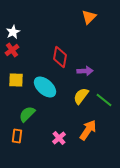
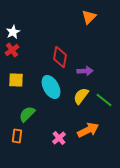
cyan ellipse: moved 6 px right; rotated 20 degrees clockwise
orange arrow: rotated 30 degrees clockwise
